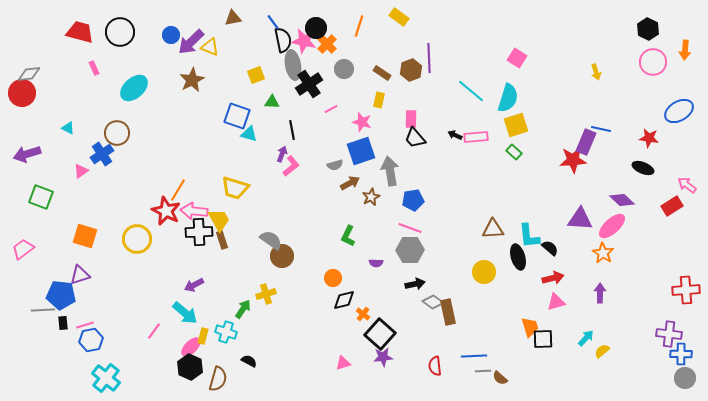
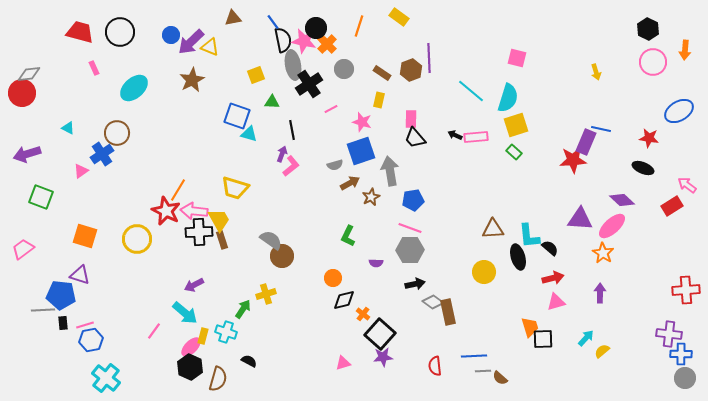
pink square at (517, 58): rotated 18 degrees counterclockwise
purple triangle at (80, 275): rotated 35 degrees clockwise
